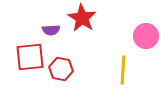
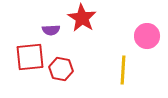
pink circle: moved 1 px right
